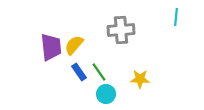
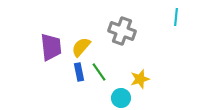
gray cross: moved 1 px right, 1 px down; rotated 24 degrees clockwise
yellow semicircle: moved 7 px right, 2 px down
blue rectangle: rotated 24 degrees clockwise
yellow star: rotated 18 degrees counterclockwise
cyan circle: moved 15 px right, 4 px down
